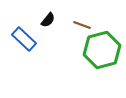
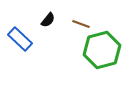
brown line: moved 1 px left, 1 px up
blue rectangle: moved 4 px left
